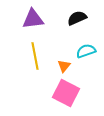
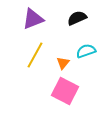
purple triangle: rotated 15 degrees counterclockwise
yellow line: moved 1 px up; rotated 40 degrees clockwise
orange triangle: moved 1 px left, 3 px up
pink square: moved 1 px left, 2 px up
